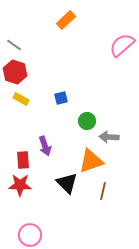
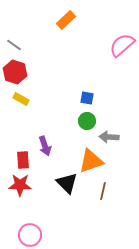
blue square: moved 26 px right; rotated 24 degrees clockwise
